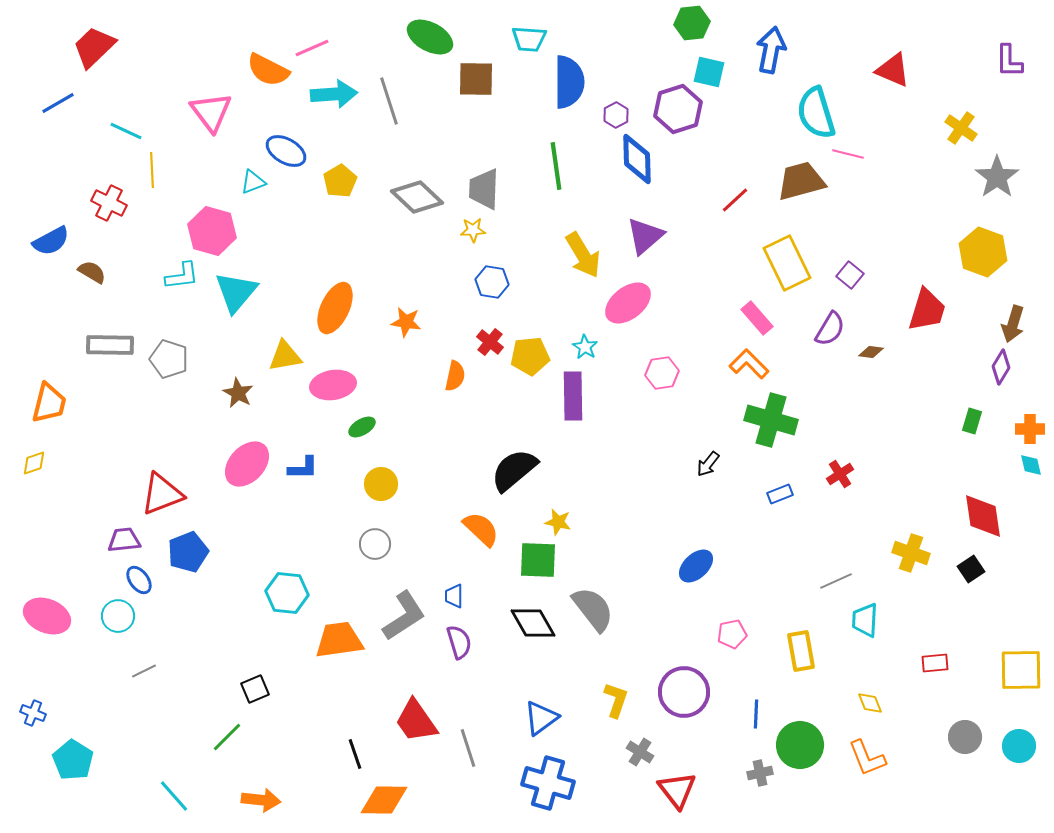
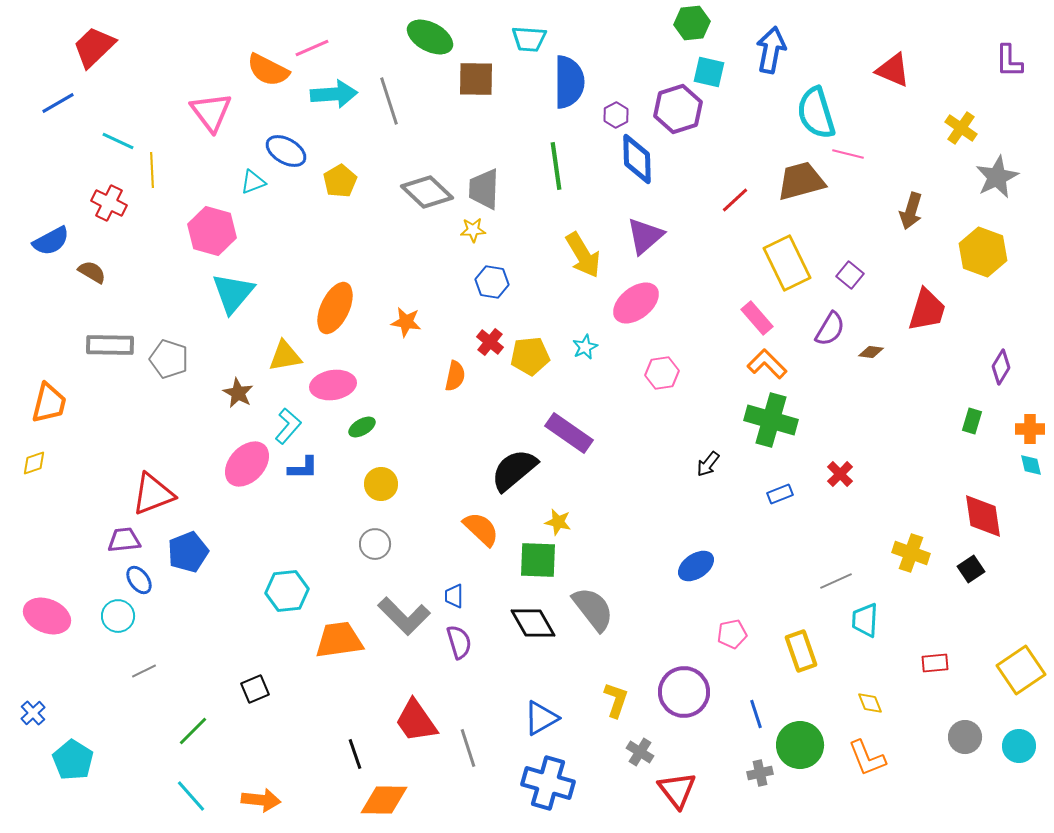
cyan line at (126, 131): moved 8 px left, 10 px down
gray star at (997, 177): rotated 9 degrees clockwise
gray diamond at (417, 197): moved 10 px right, 5 px up
cyan L-shape at (182, 276): moved 106 px right, 150 px down; rotated 42 degrees counterclockwise
cyan triangle at (236, 292): moved 3 px left, 1 px down
pink ellipse at (628, 303): moved 8 px right
brown arrow at (1013, 324): moved 102 px left, 113 px up
cyan star at (585, 347): rotated 15 degrees clockwise
orange L-shape at (749, 364): moved 18 px right
purple rectangle at (573, 396): moved 4 px left, 37 px down; rotated 54 degrees counterclockwise
red cross at (840, 474): rotated 12 degrees counterclockwise
red triangle at (162, 494): moved 9 px left
blue ellipse at (696, 566): rotated 9 degrees clockwise
cyan hexagon at (287, 593): moved 2 px up; rotated 12 degrees counterclockwise
gray L-shape at (404, 616): rotated 78 degrees clockwise
yellow rectangle at (801, 651): rotated 9 degrees counterclockwise
yellow square at (1021, 670): rotated 33 degrees counterclockwise
blue cross at (33, 713): rotated 25 degrees clockwise
blue line at (756, 714): rotated 20 degrees counterclockwise
blue triangle at (541, 718): rotated 6 degrees clockwise
green line at (227, 737): moved 34 px left, 6 px up
cyan line at (174, 796): moved 17 px right
